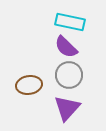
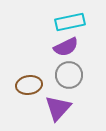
cyan rectangle: rotated 24 degrees counterclockwise
purple semicircle: rotated 70 degrees counterclockwise
purple triangle: moved 9 px left
